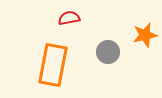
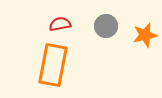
red semicircle: moved 9 px left, 6 px down
gray circle: moved 2 px left, 26 px up
